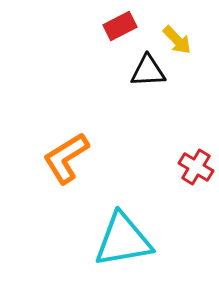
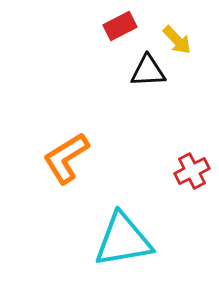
red cross: moved 4 px left, 4 px down; rotated 32 degrees clockwise
